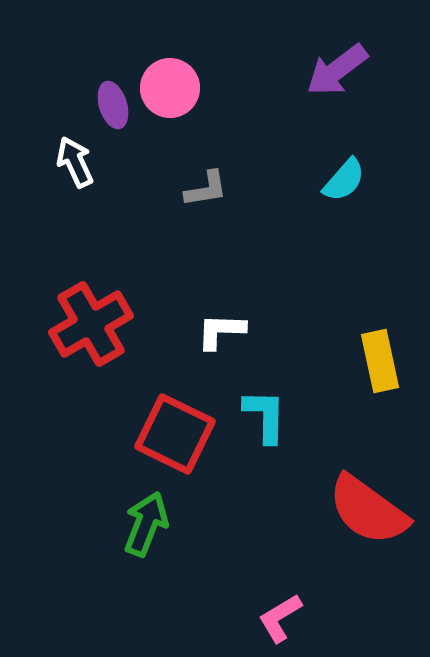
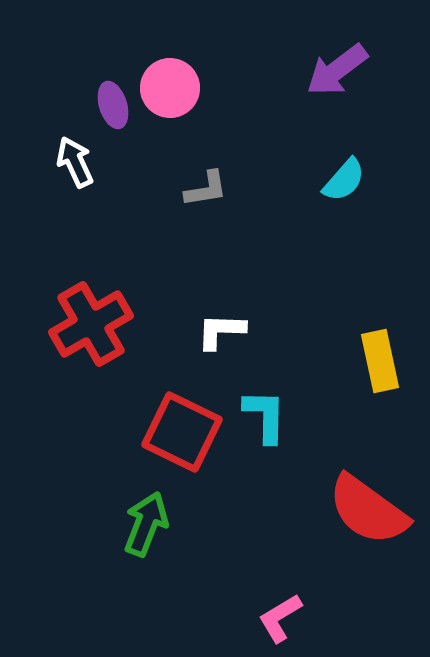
red square: moved 7 px right, 2 px up
